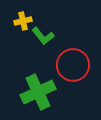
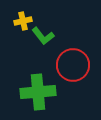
green cross: rotated 20 degrees clockwise
